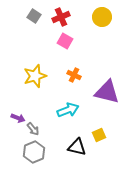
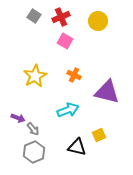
yellow circle: moved 4 px left, 4 px down
yellow star: rotated 10 degrees counterclockwise
